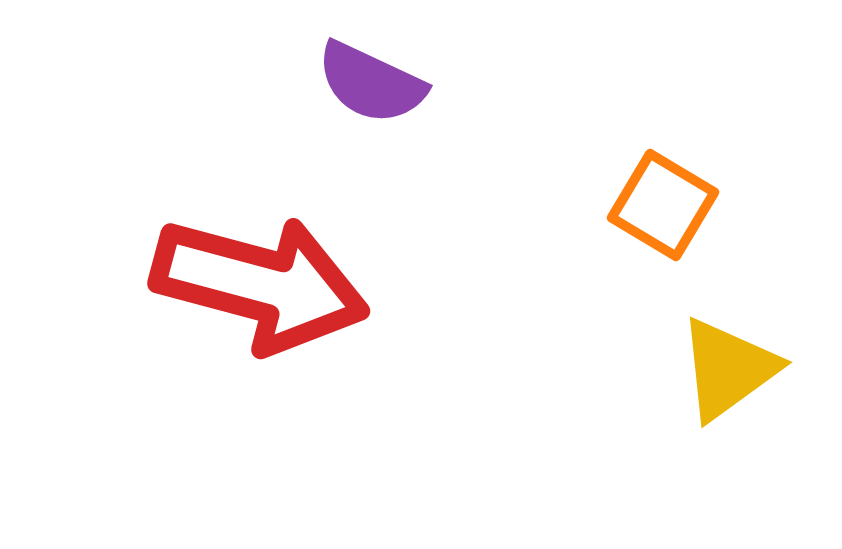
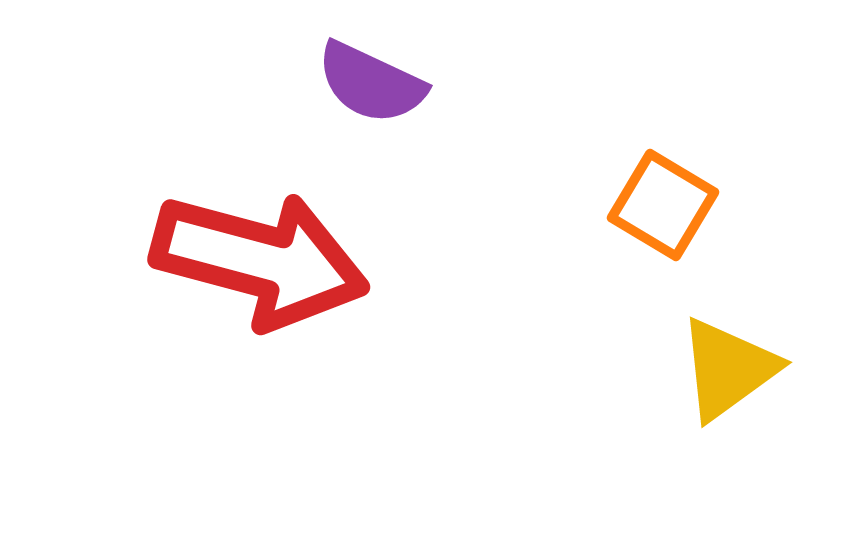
red arrow: moved 24 px up
